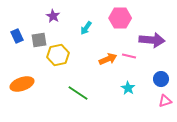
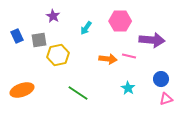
pink hexagon: moved 3 px down
orange arrow: rotated 30 degrees clockwise
orange ellipse: moved 6 px down
pink triangle: moved 1 px right, 2 px up
